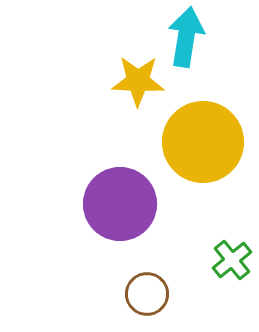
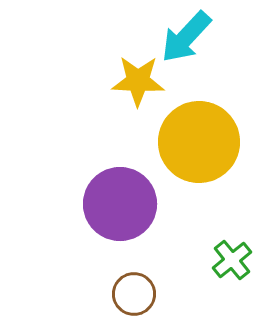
cyan arrow: rotated 146 degrees counterclockwise
yellow circle: moved 4 px left
brown circle: moved 13 px left
